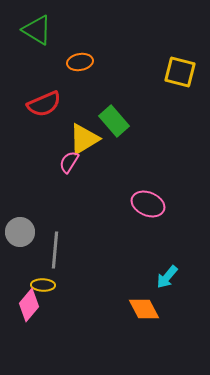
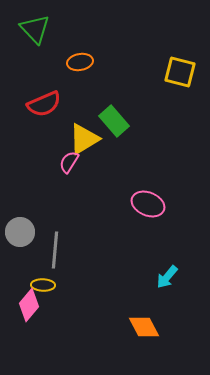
green triangle: moved 2 px left, 1 px up; rotated 16 degrees clockwise
orange diamond: moved 18 px down
